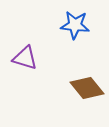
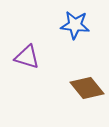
purple triangle: moved 2 px right, 1 px up
